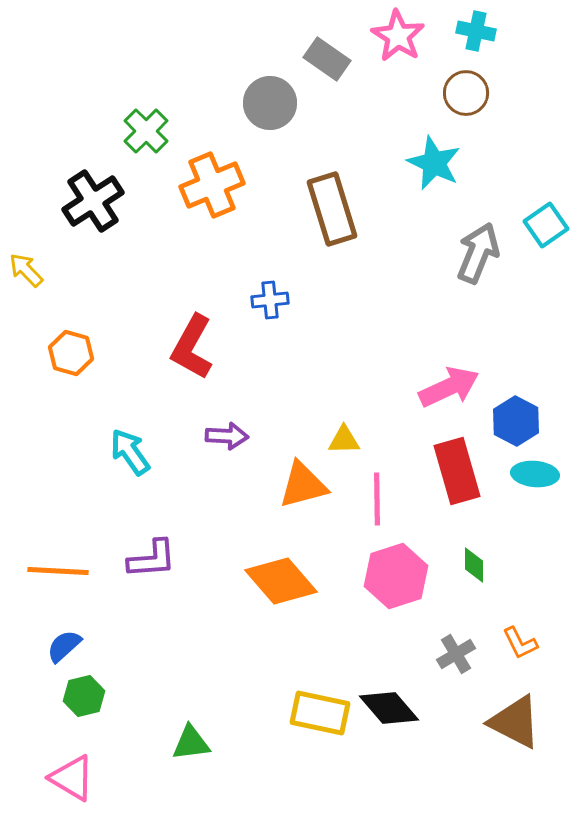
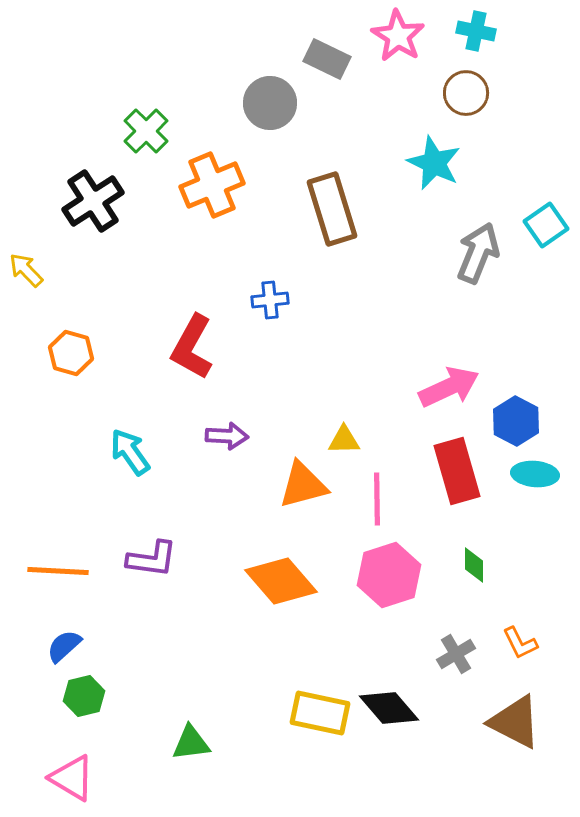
gray rectangle: rotated 9 degrees counterclockwise
purple L-shape: rotated 12 degrees clockwise
pink hexagon: moved 7 px left, 1 px up
